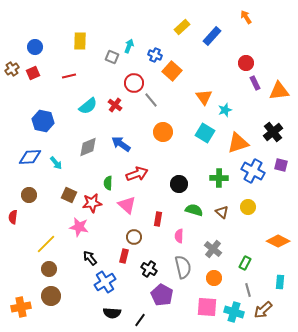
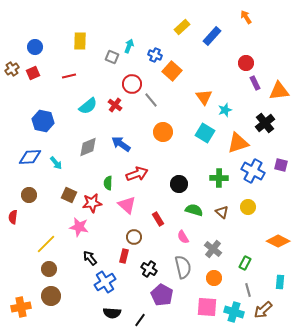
red circle at (134, 83): moved 2 px left, 1 px down
black cross at (273, 132): moved 8 px left, 9 px up
red rectangle at (158, 219): rotated 40 degrees counterclockwise
pink semicircle at (179, 236): moved 4 px right, 1 px down; rotated 32 degrees counterclockwise
